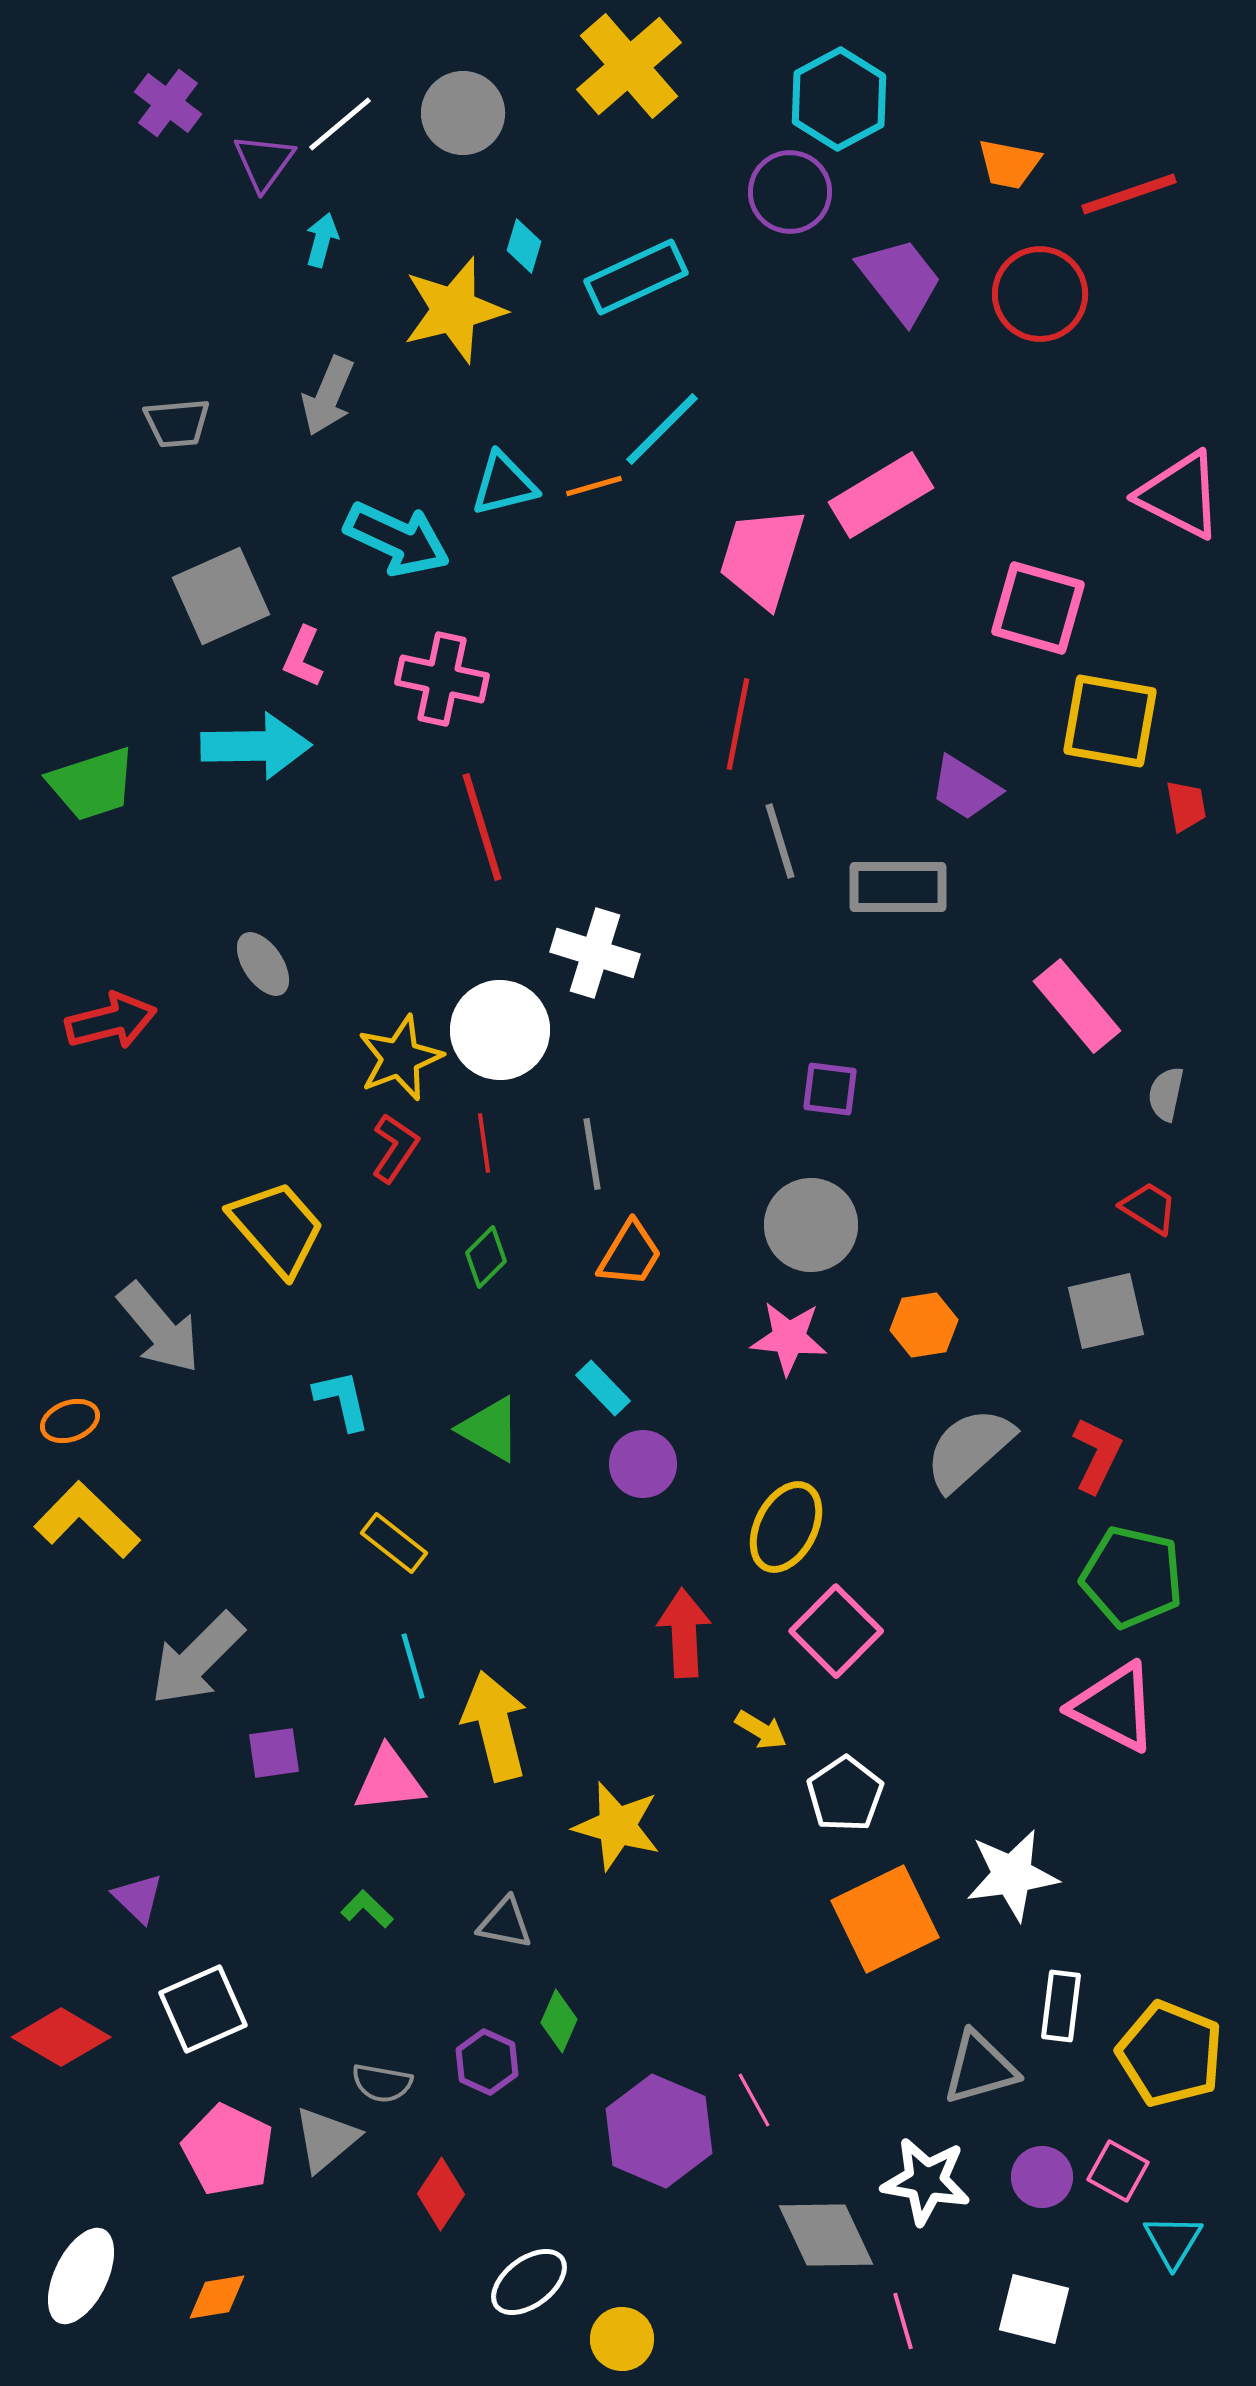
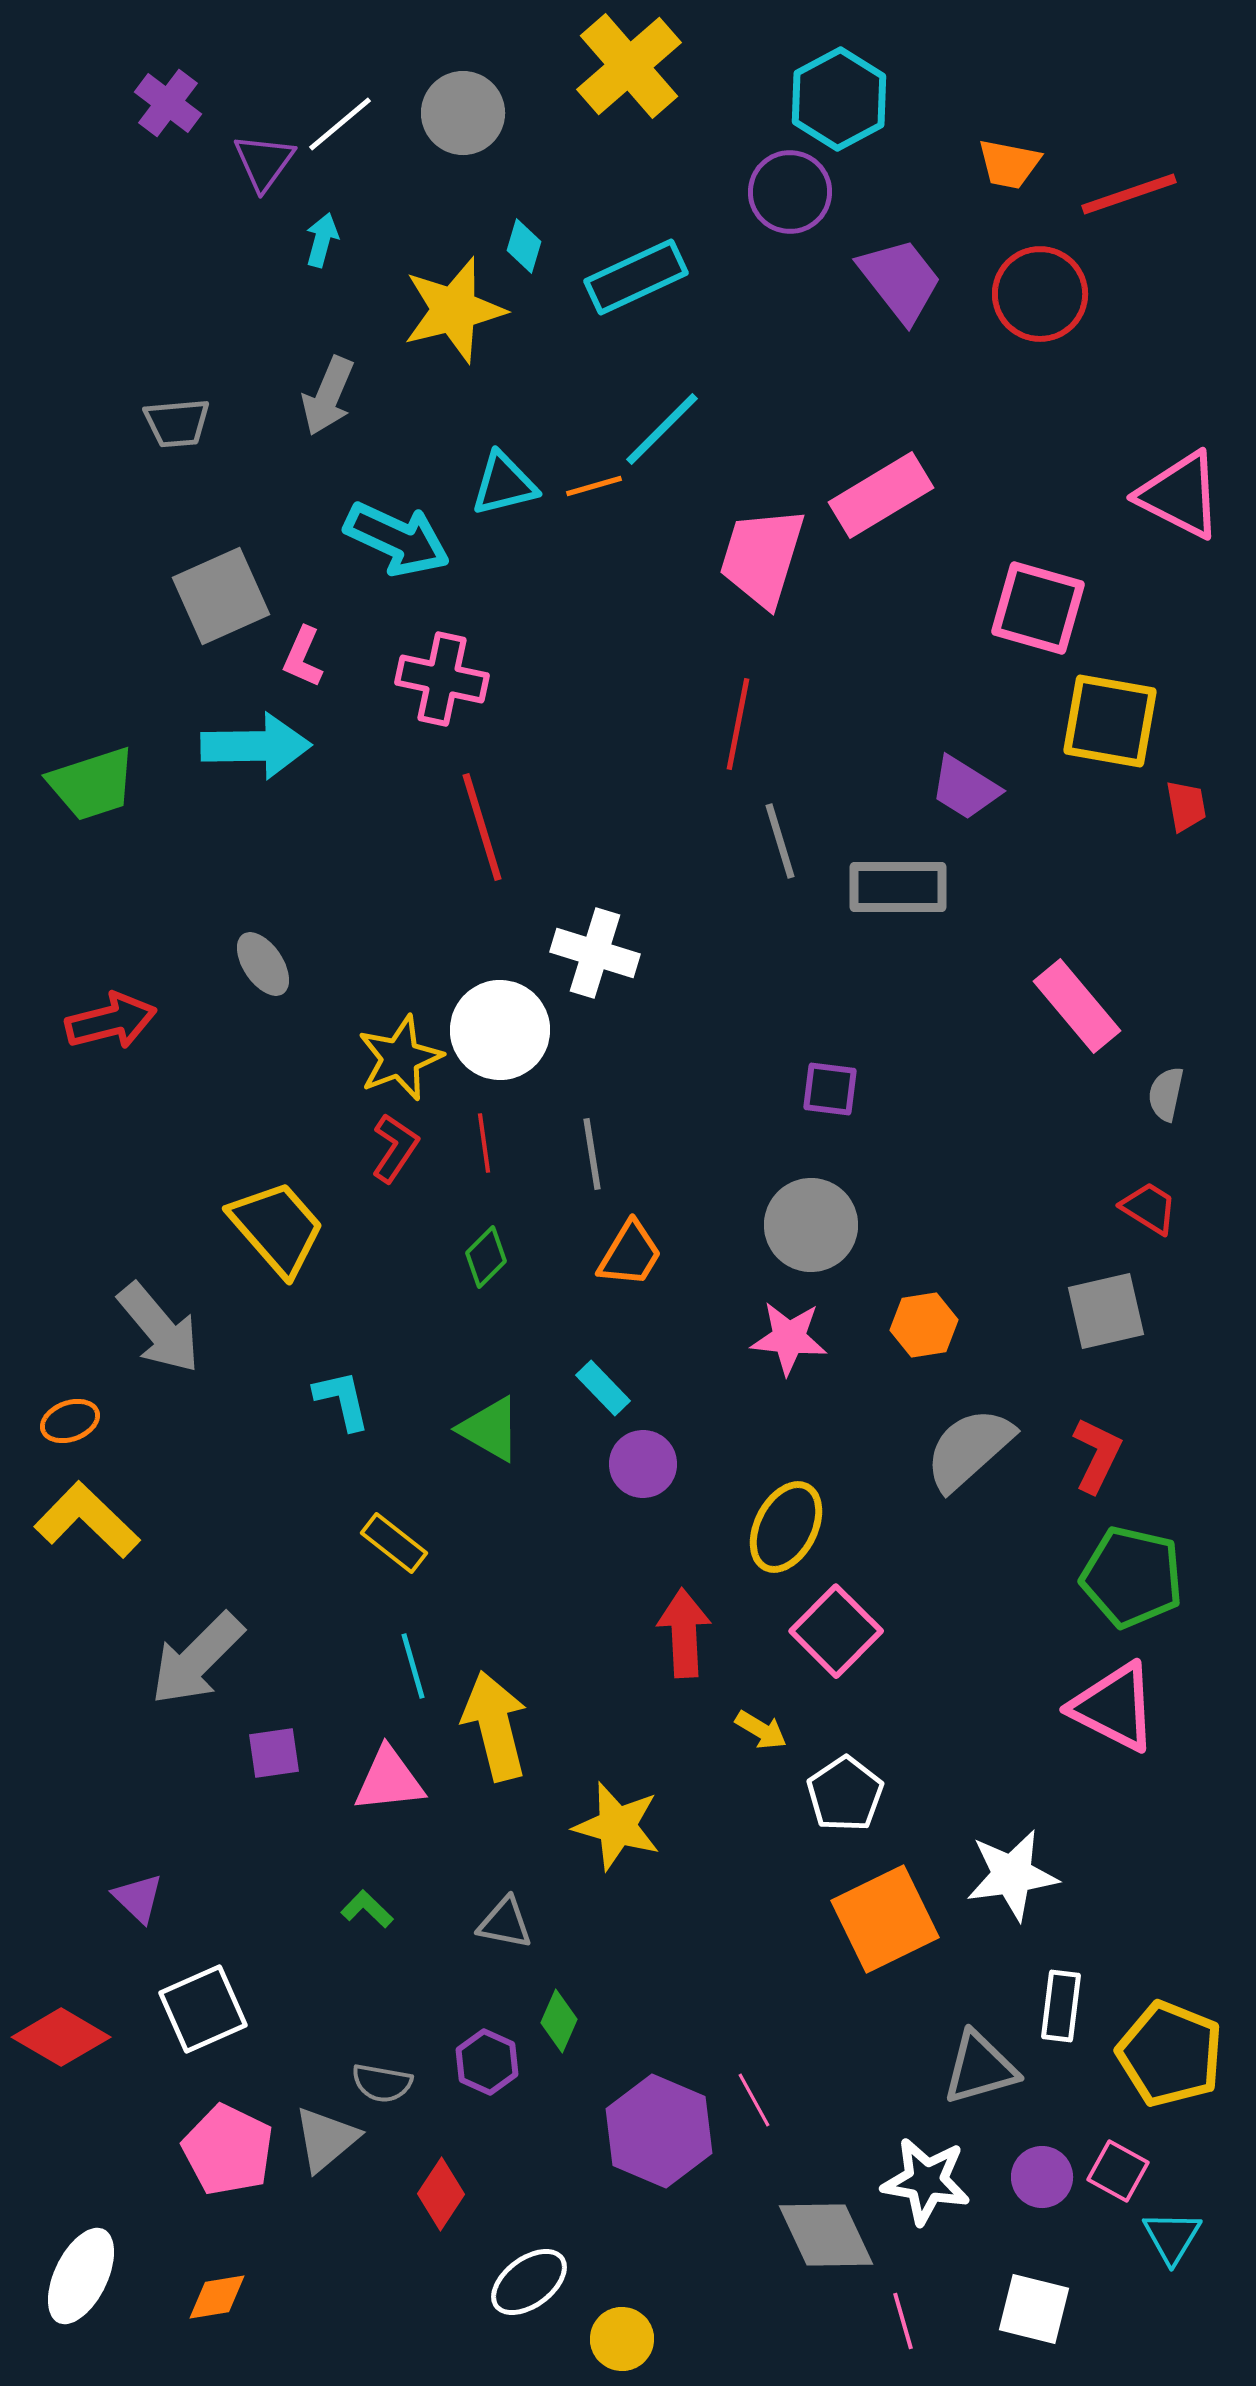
cyan triangle at (1173, 2241): moved 1 px left, 4 px up
